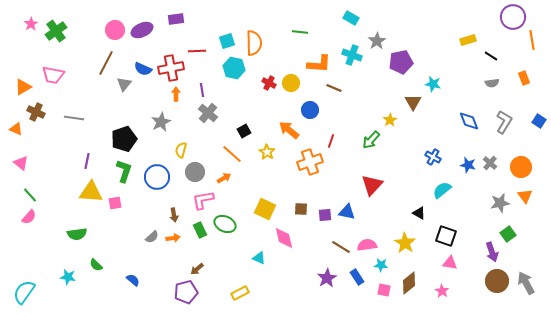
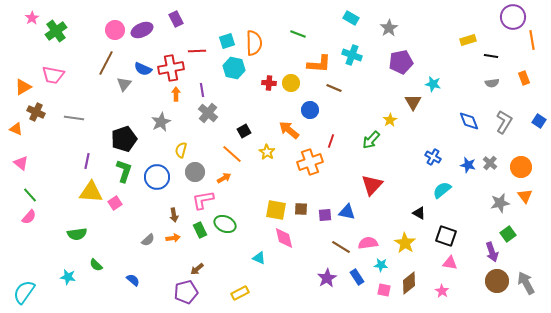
purple rectangle at (176, 19): rotated 70 degrees clockwise
pink star at (31, 24): moved 1 px right, 6 px up
green line at (300, 32): moved 2 px left, 2 px down; rotated 14 degrees clockwise
gray star at (377, 41): moved 12 px right, 13 px up
black line at (491, 56): rotated 24 degrees counterclockwise
red cross at (269, 83): rotated 24 degrees counterclockwise
pink square at (115, 203): rotated 24 degrees counterclockwise
yellow square at (265, 209): moved 11 px right, 1 px down; rotated 15 degrees counterclockwise
gray semicircle at (152, 237): moved 4 px left, 3 px down
pink semicircle at (367, 245): moved 1 px right, 2 px up
